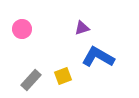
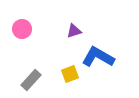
purple triangle: moved 8 px left, 3 px down
yellow square: moved 7 px right, 2 px up
